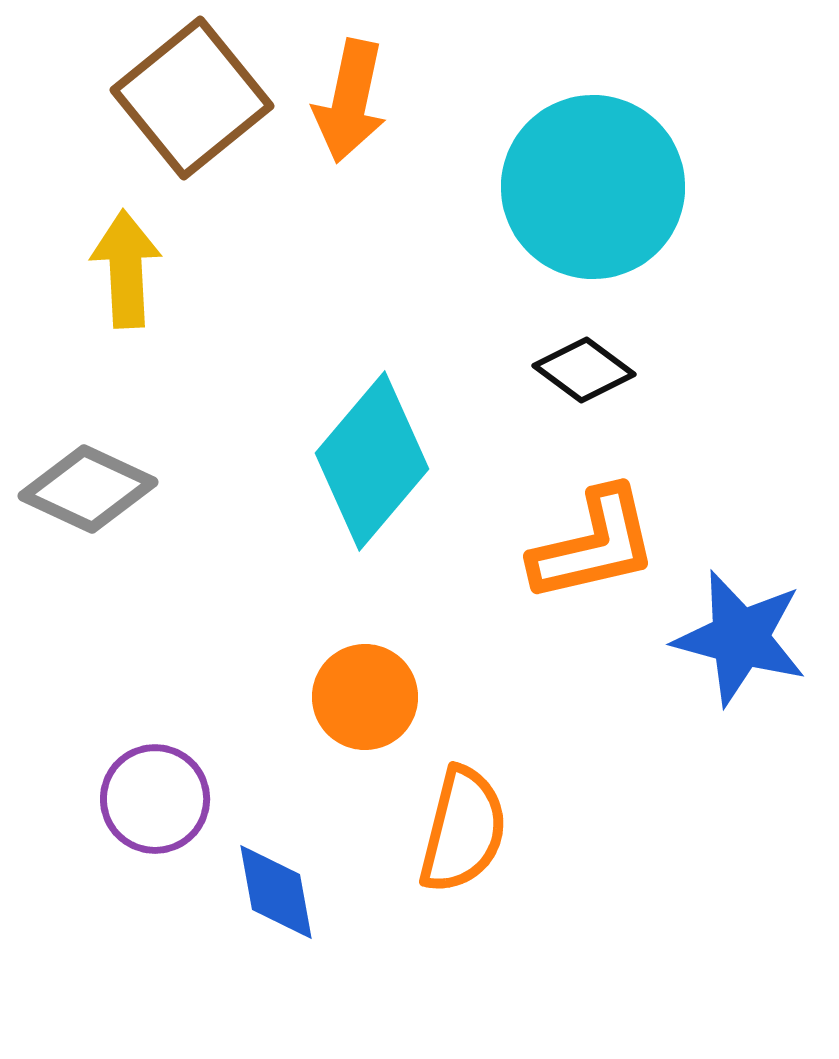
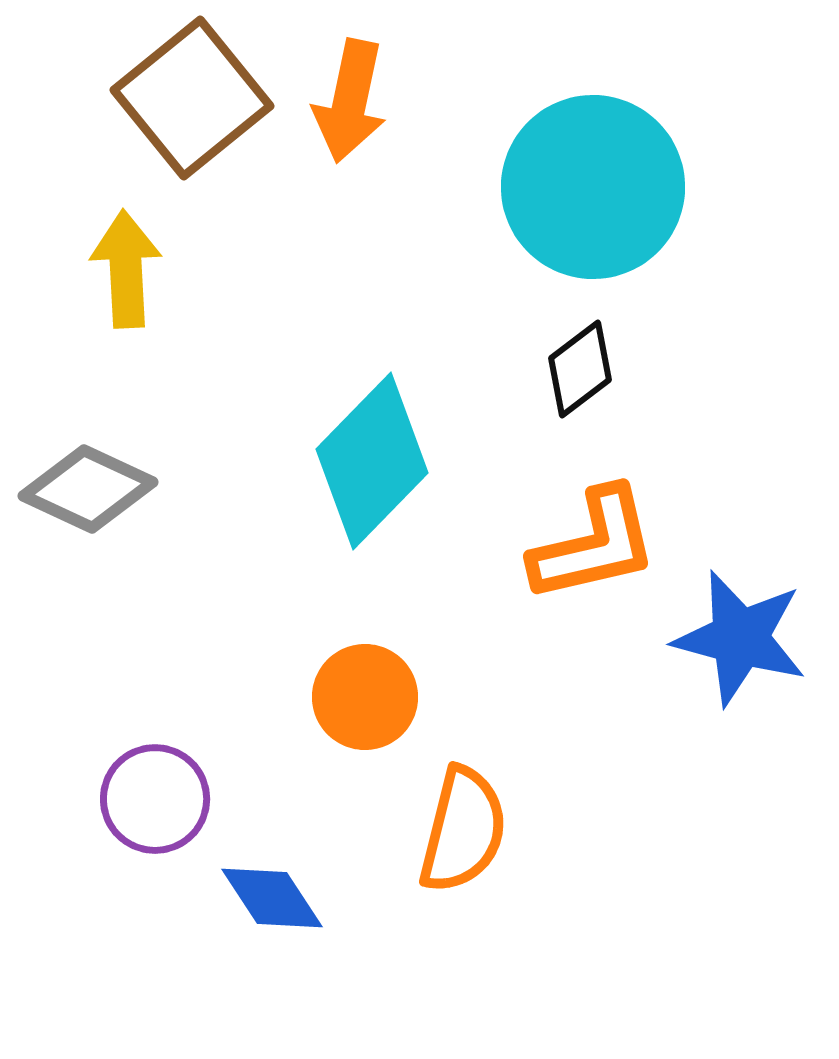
black diamond: moved 4 px left, 1 px up; rotated 74 degrees counterclockwise
cyan diamond: rotated 4 degrees clockwise
blue diamond: moved 4 px left, 6 px down; rotated 23 degrees counterclockwise
